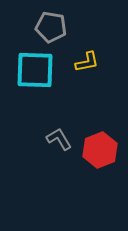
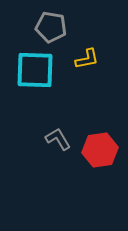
yellow L-shape: moved 3 px up
gray L-shape: moved 1 px left
red hexagon: rotated 12 degrees clockwise
